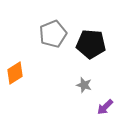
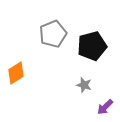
black pentagon: moved 1 px right, 2 px down; rotated 20 degrees counterclockwise
orange diamond: moved 1 px right
